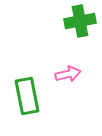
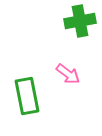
pink arrow: rotated 50 degrees clockwise
